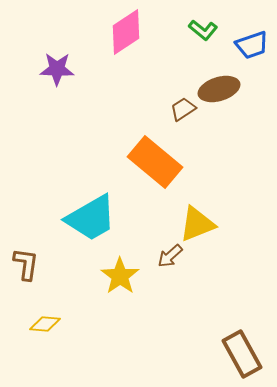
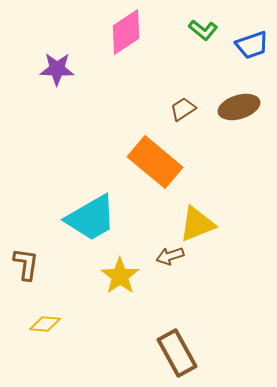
brown ellipse: moved 20 px right, 18 px down
brown arrow: rotated 24 degrees clockwise
brown rectangle: moved 65 px left, 1 px up
